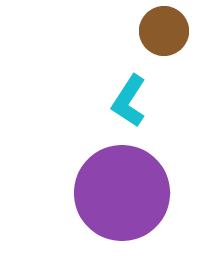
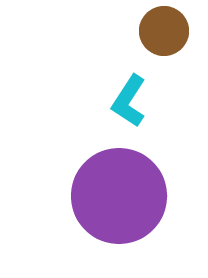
purple circle: moved 3 px left, 3 px down
